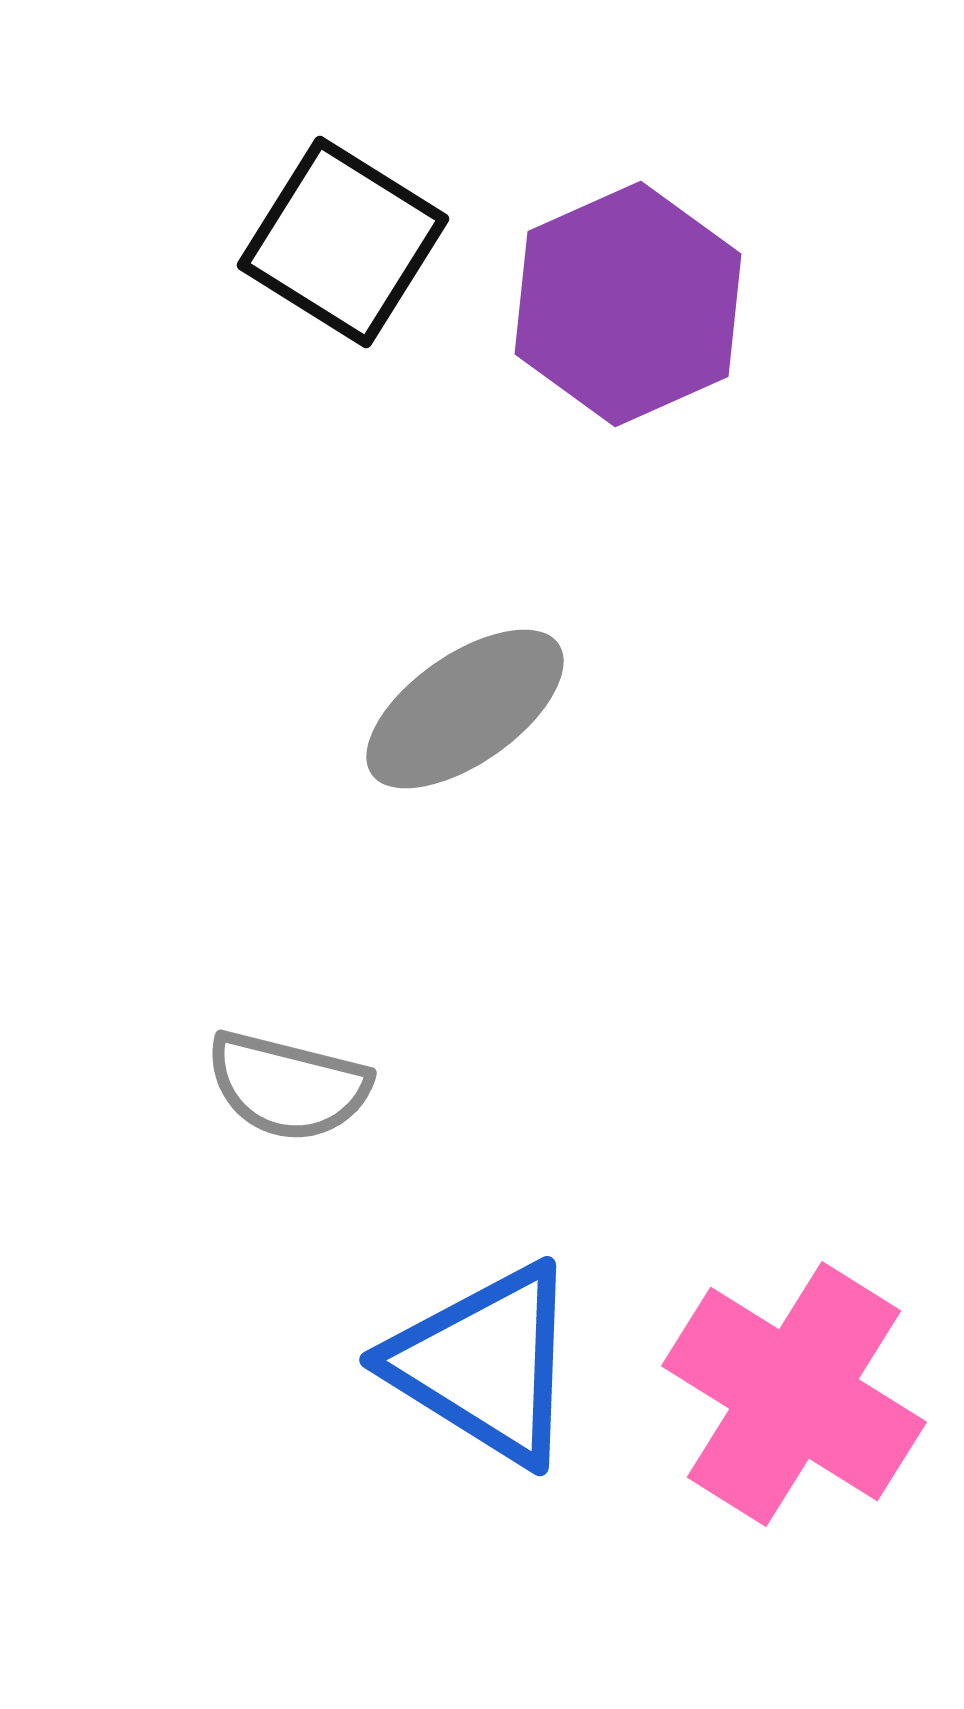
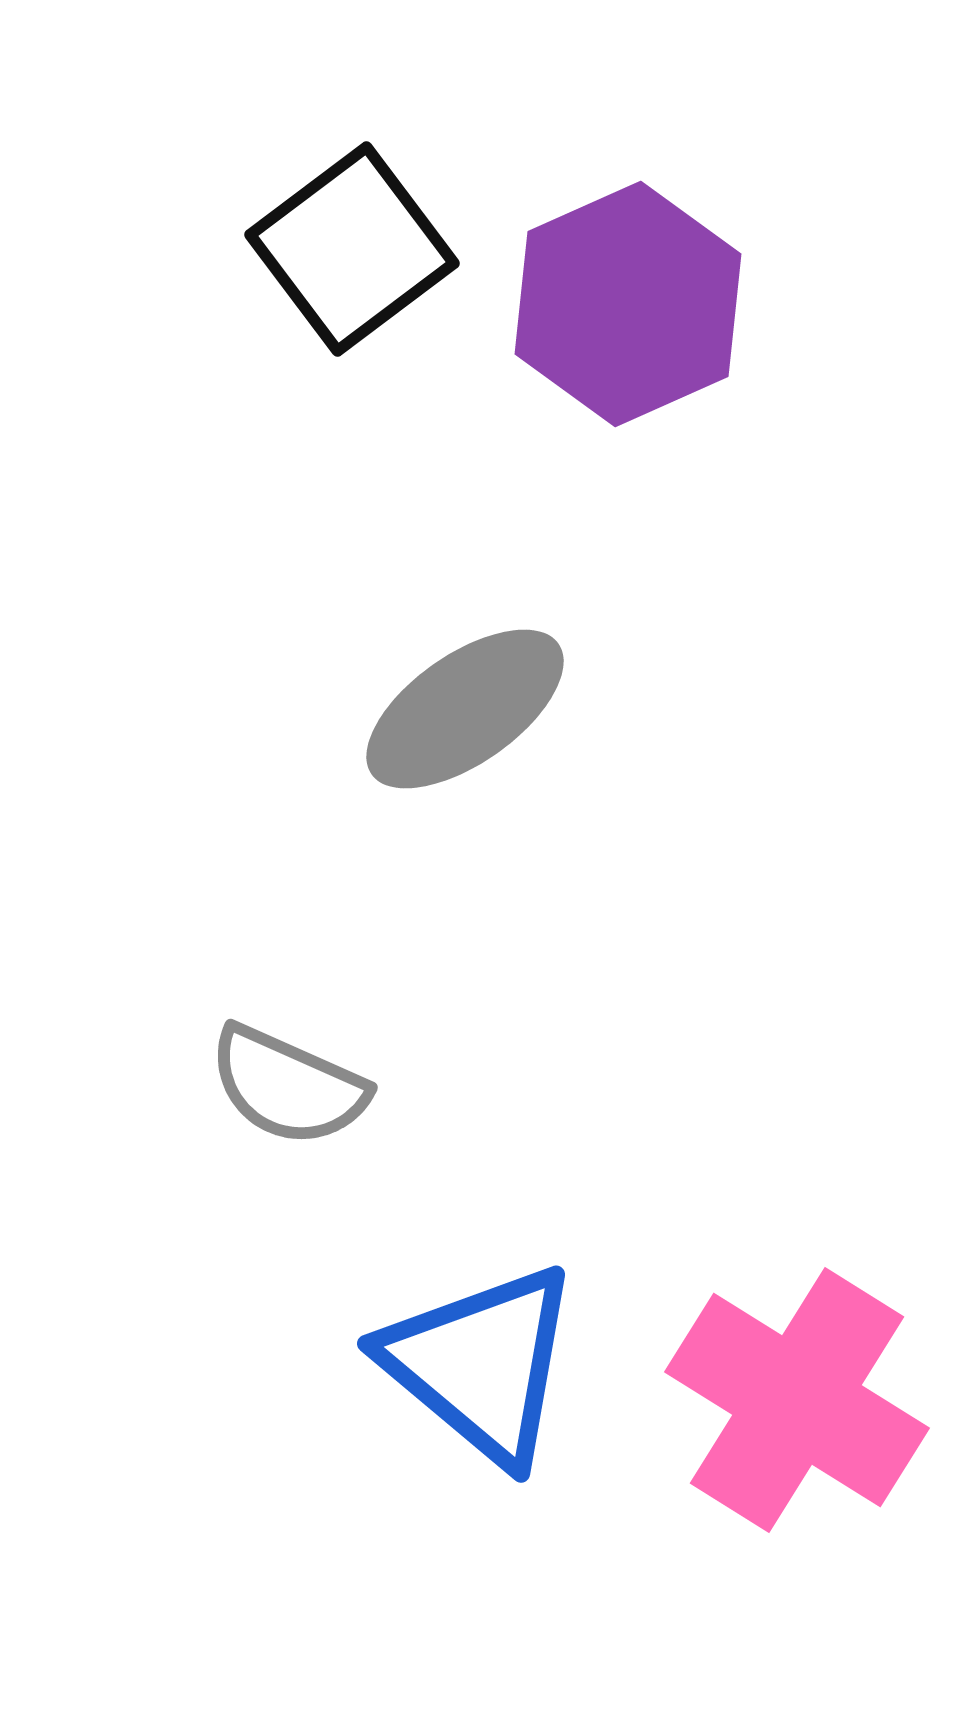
black square: moved 9 px right, 7 px down; rotated 21 degrees clockwise
gray semicircle: rotated 10 degrees clockwise
blue triangle: moved 4 px left; rotated 8 degrees clockwise
pink cross: moved 3 px right, 6 px down
